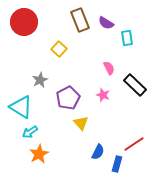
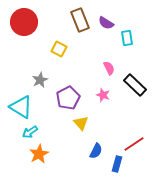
yellow square: rotated 14 degrees counterclockwise
blue semicircle: moved 2 px left, 1 px up
